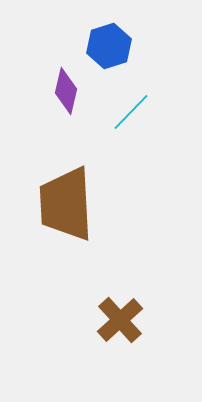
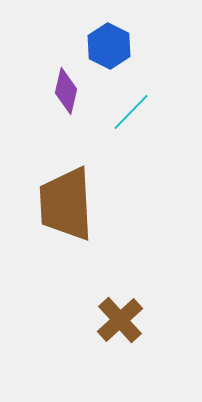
blue hexagon: rotated 15 degrees counterclockwise
